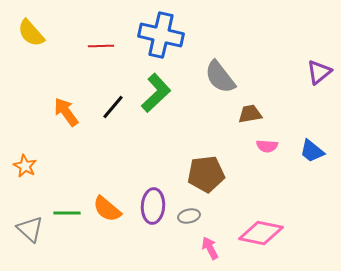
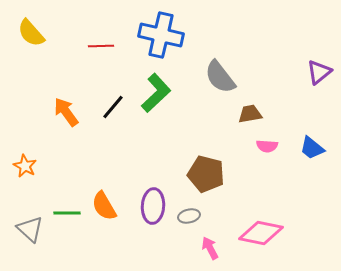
blue trapezoid: moved 3 px up
brown pentagon: rotated 21 degrees clockwise
orange semicircle: moved 3 px left, 3 px up; rotated 20 degrees clockwise
